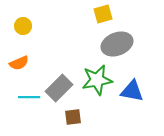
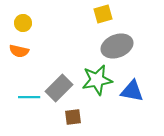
yellow circle: moved 3 px up
gray ellipse: moved 2 px down
orange semicircle: moved 12 px up; rotated 36 degrees clockwise
